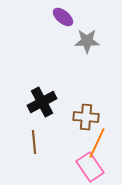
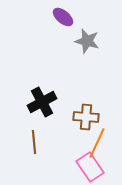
gray star: rotated 15 degrees clockwise
